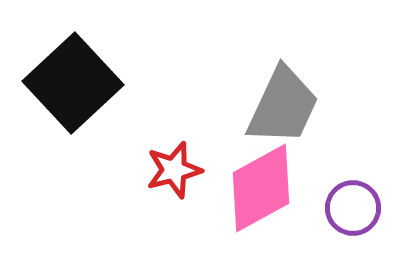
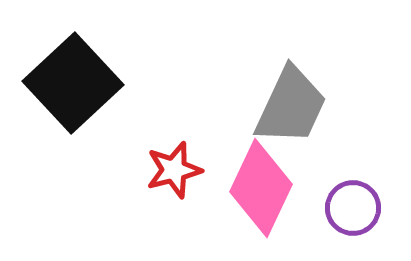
gray trapezoid: moved 8 px right
pink diamond: rotated 36 degrees counterclockwise
